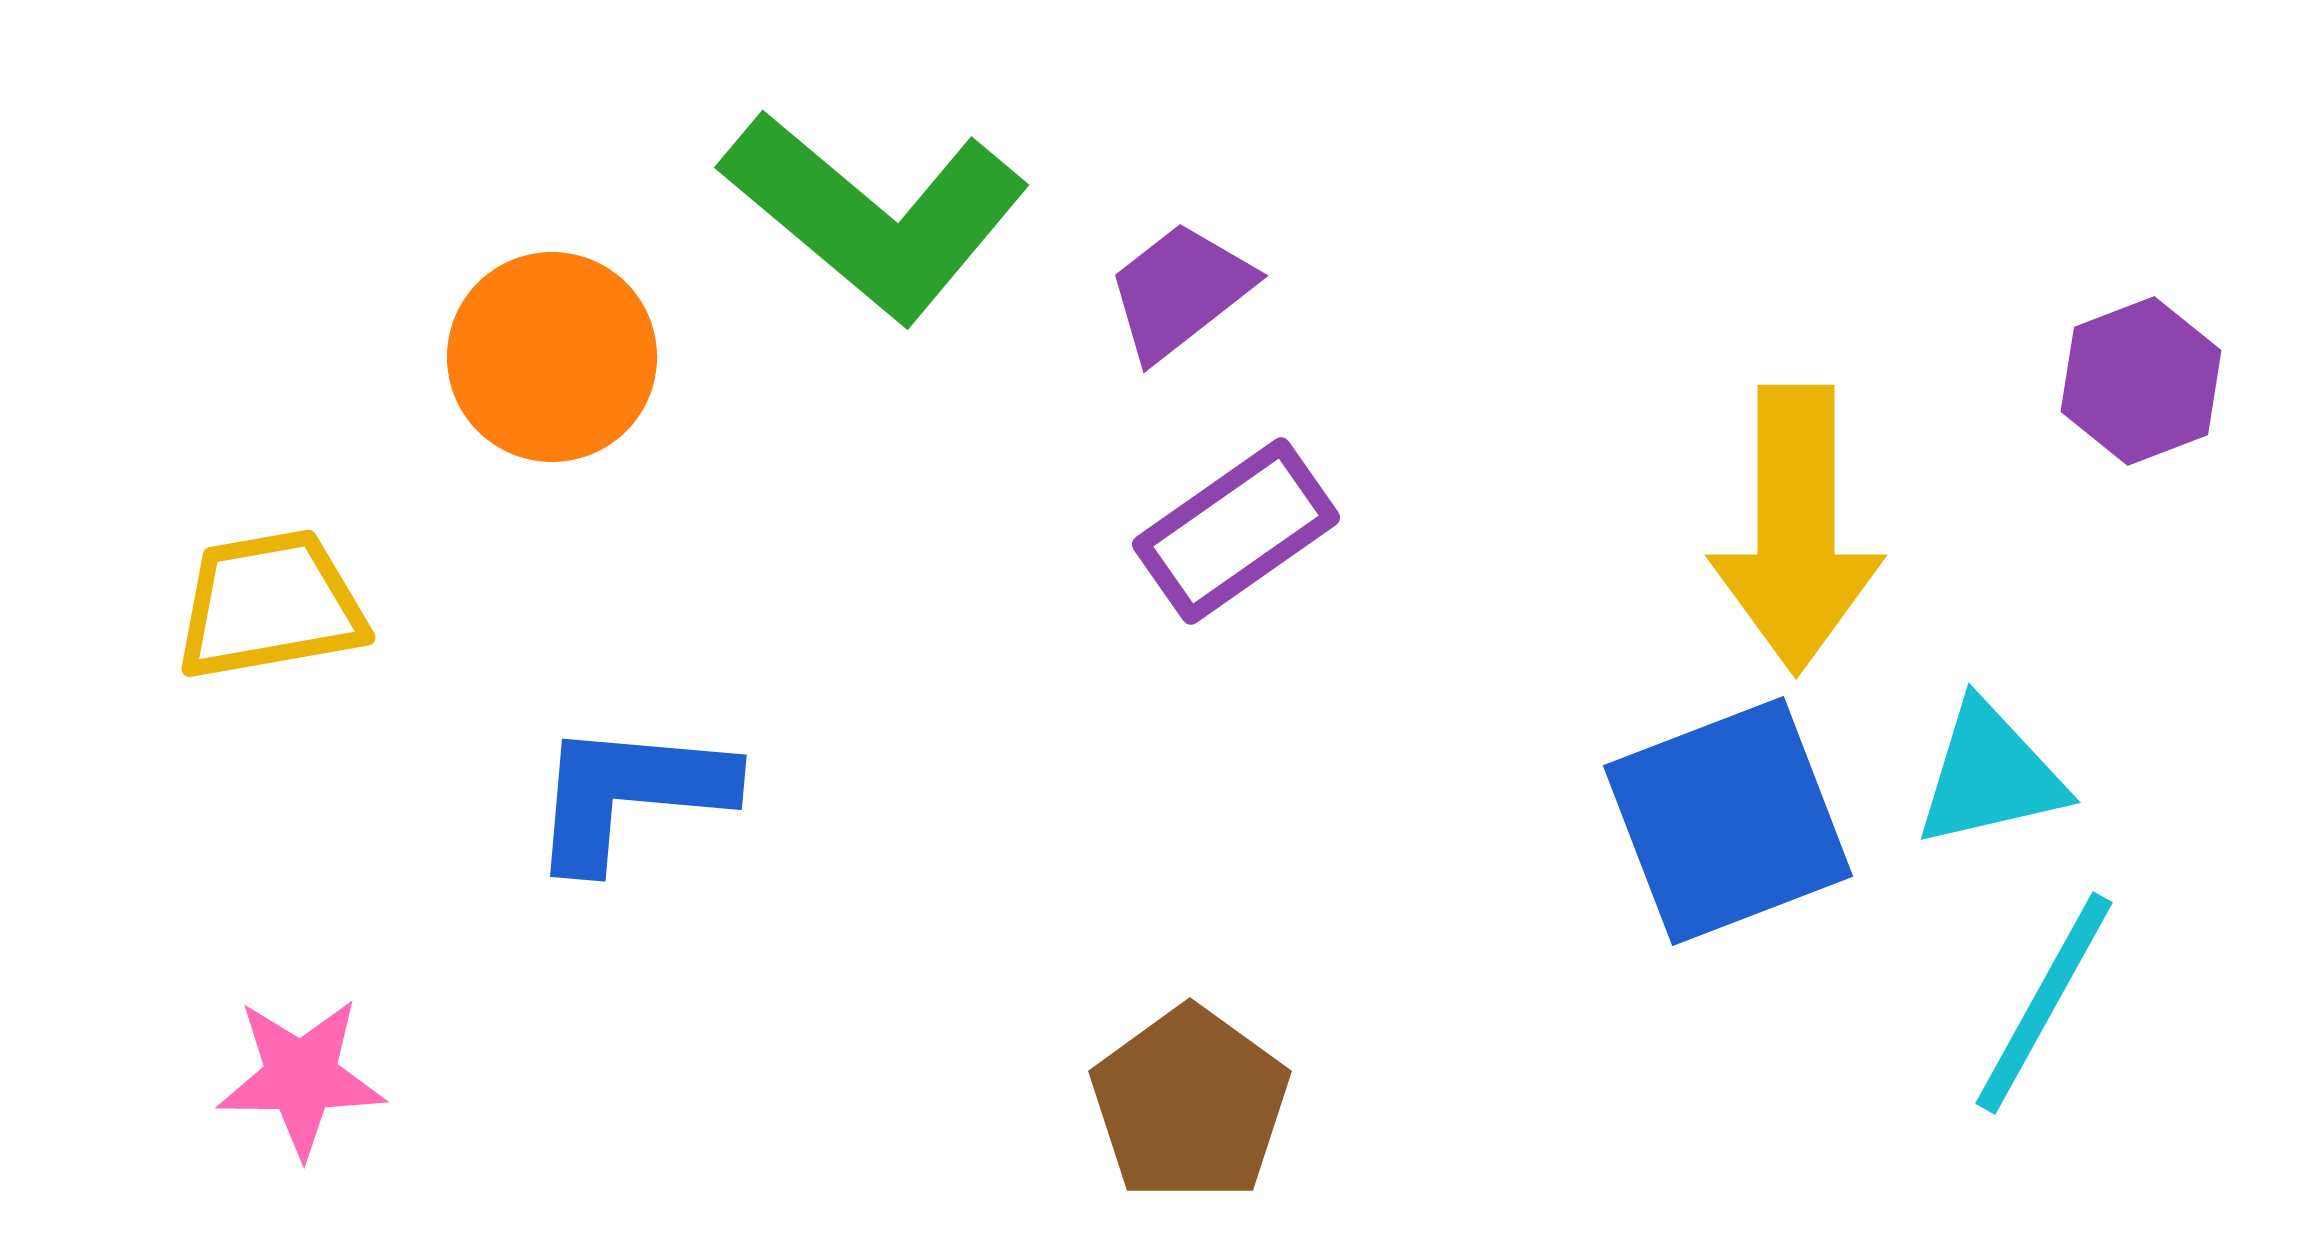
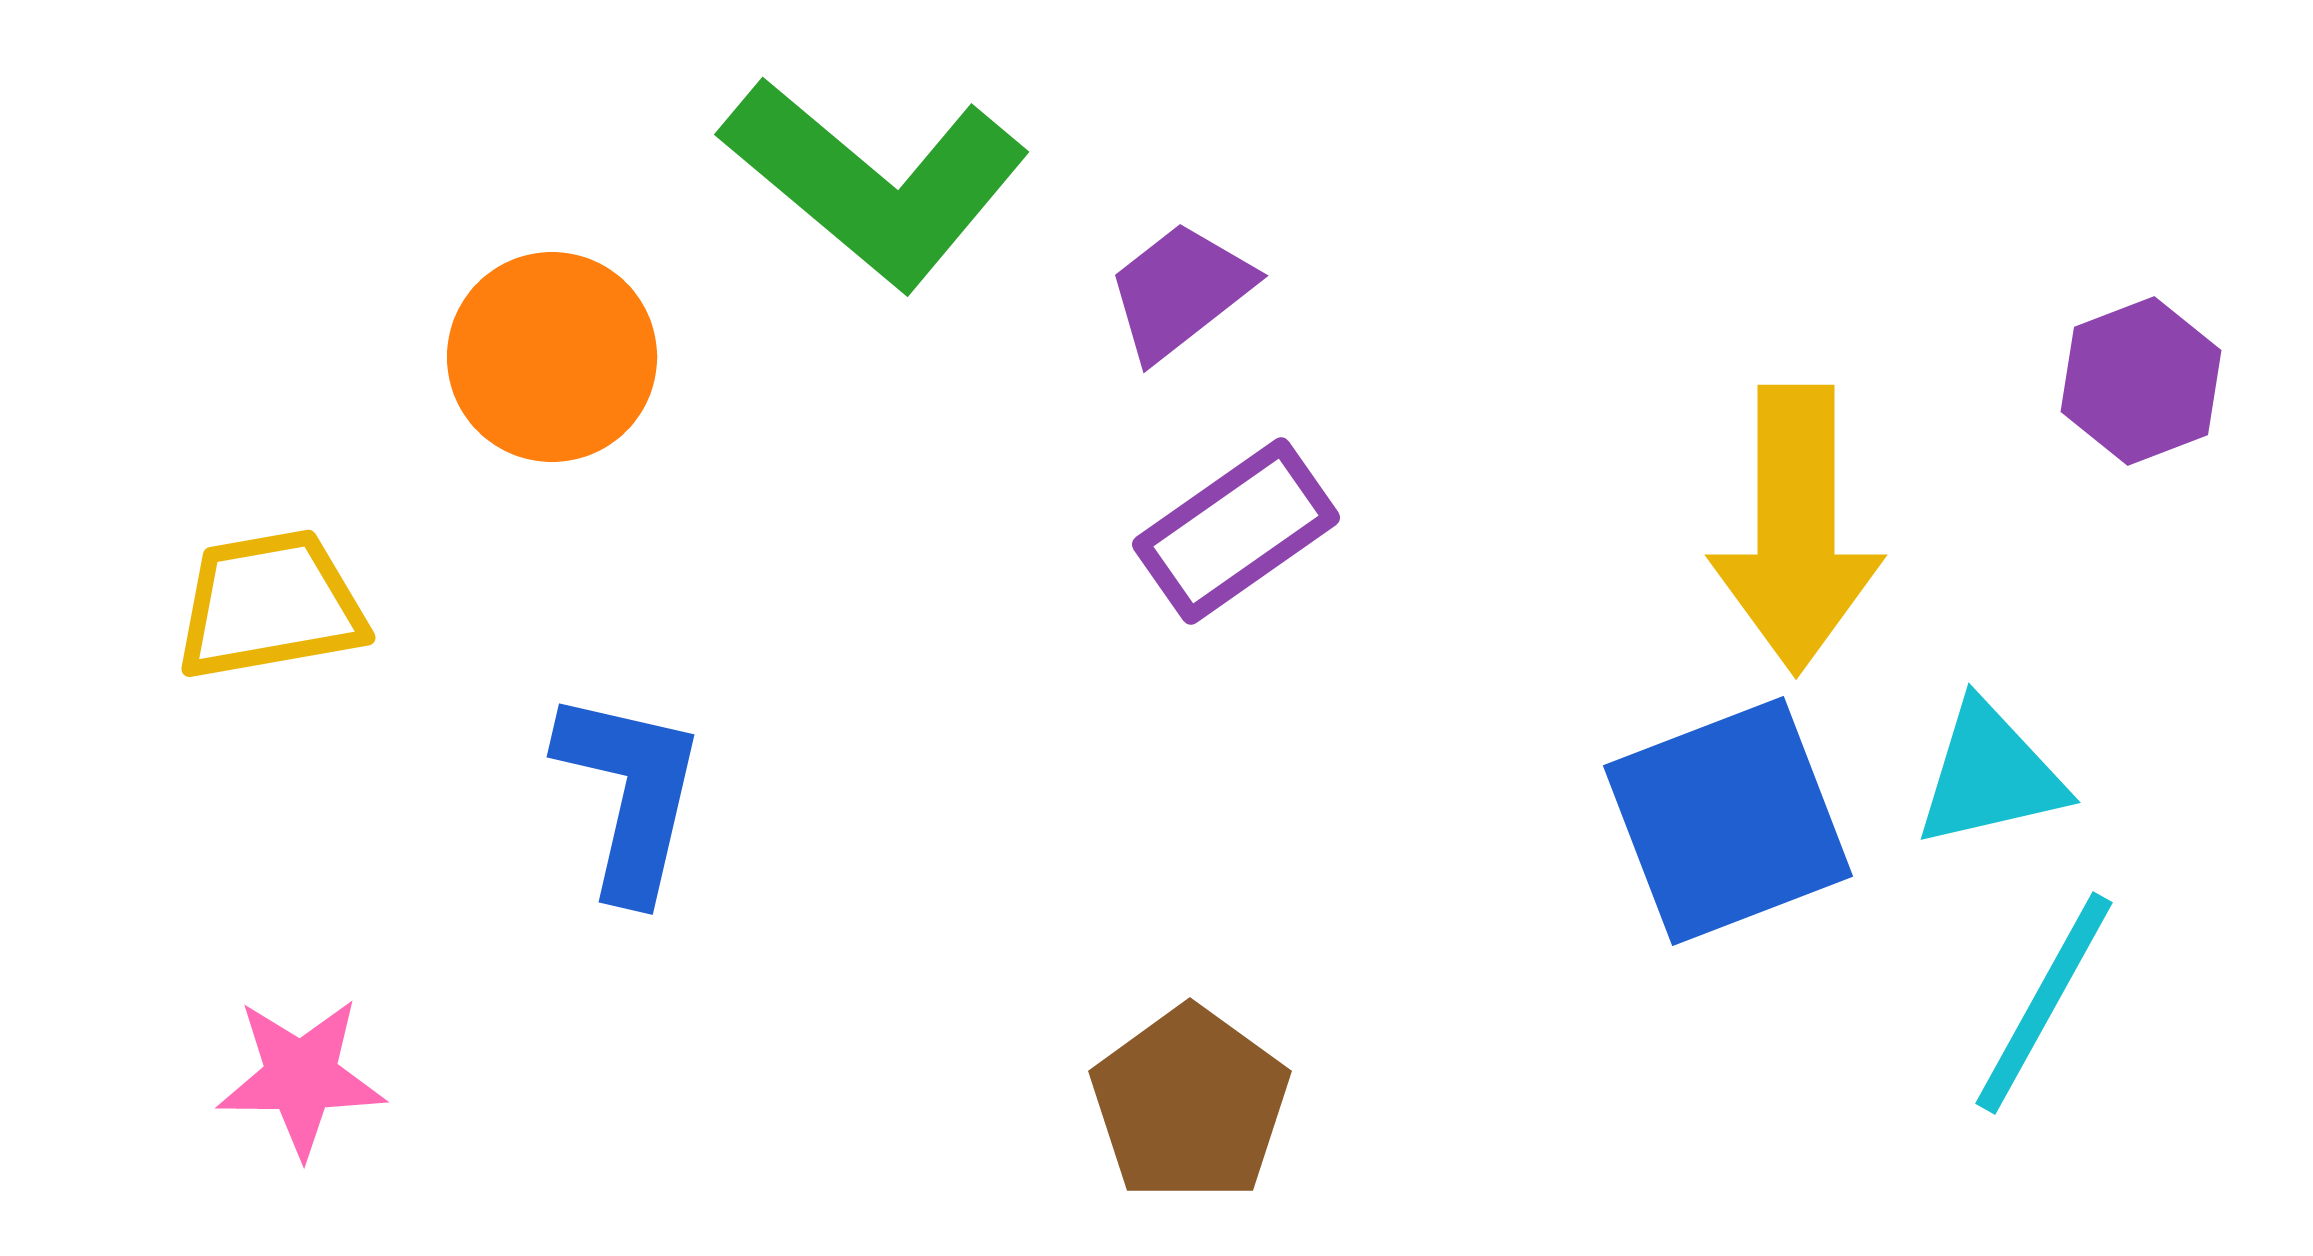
green L-shape: moved 33 px up
blue L-shape: rotated 98 degrees clockwise
